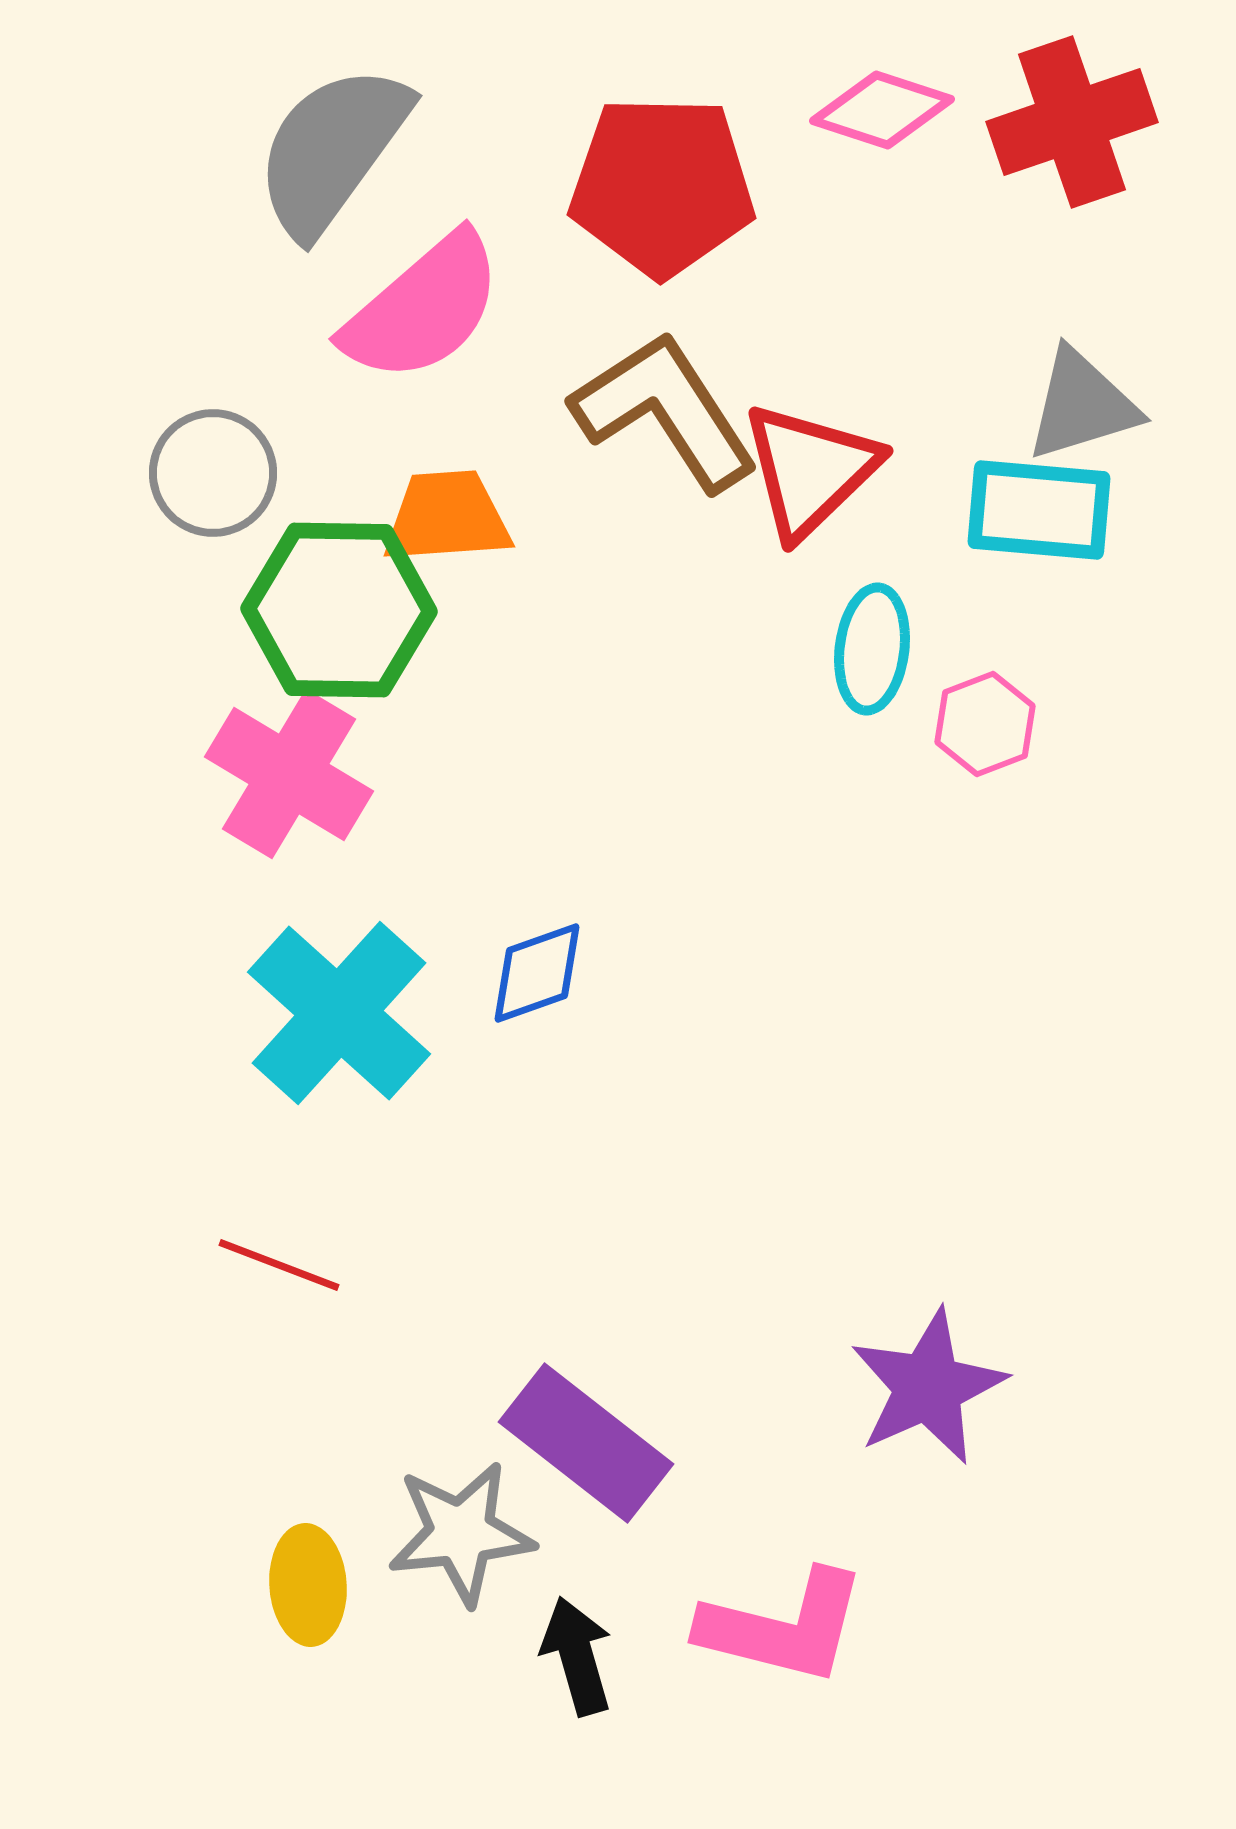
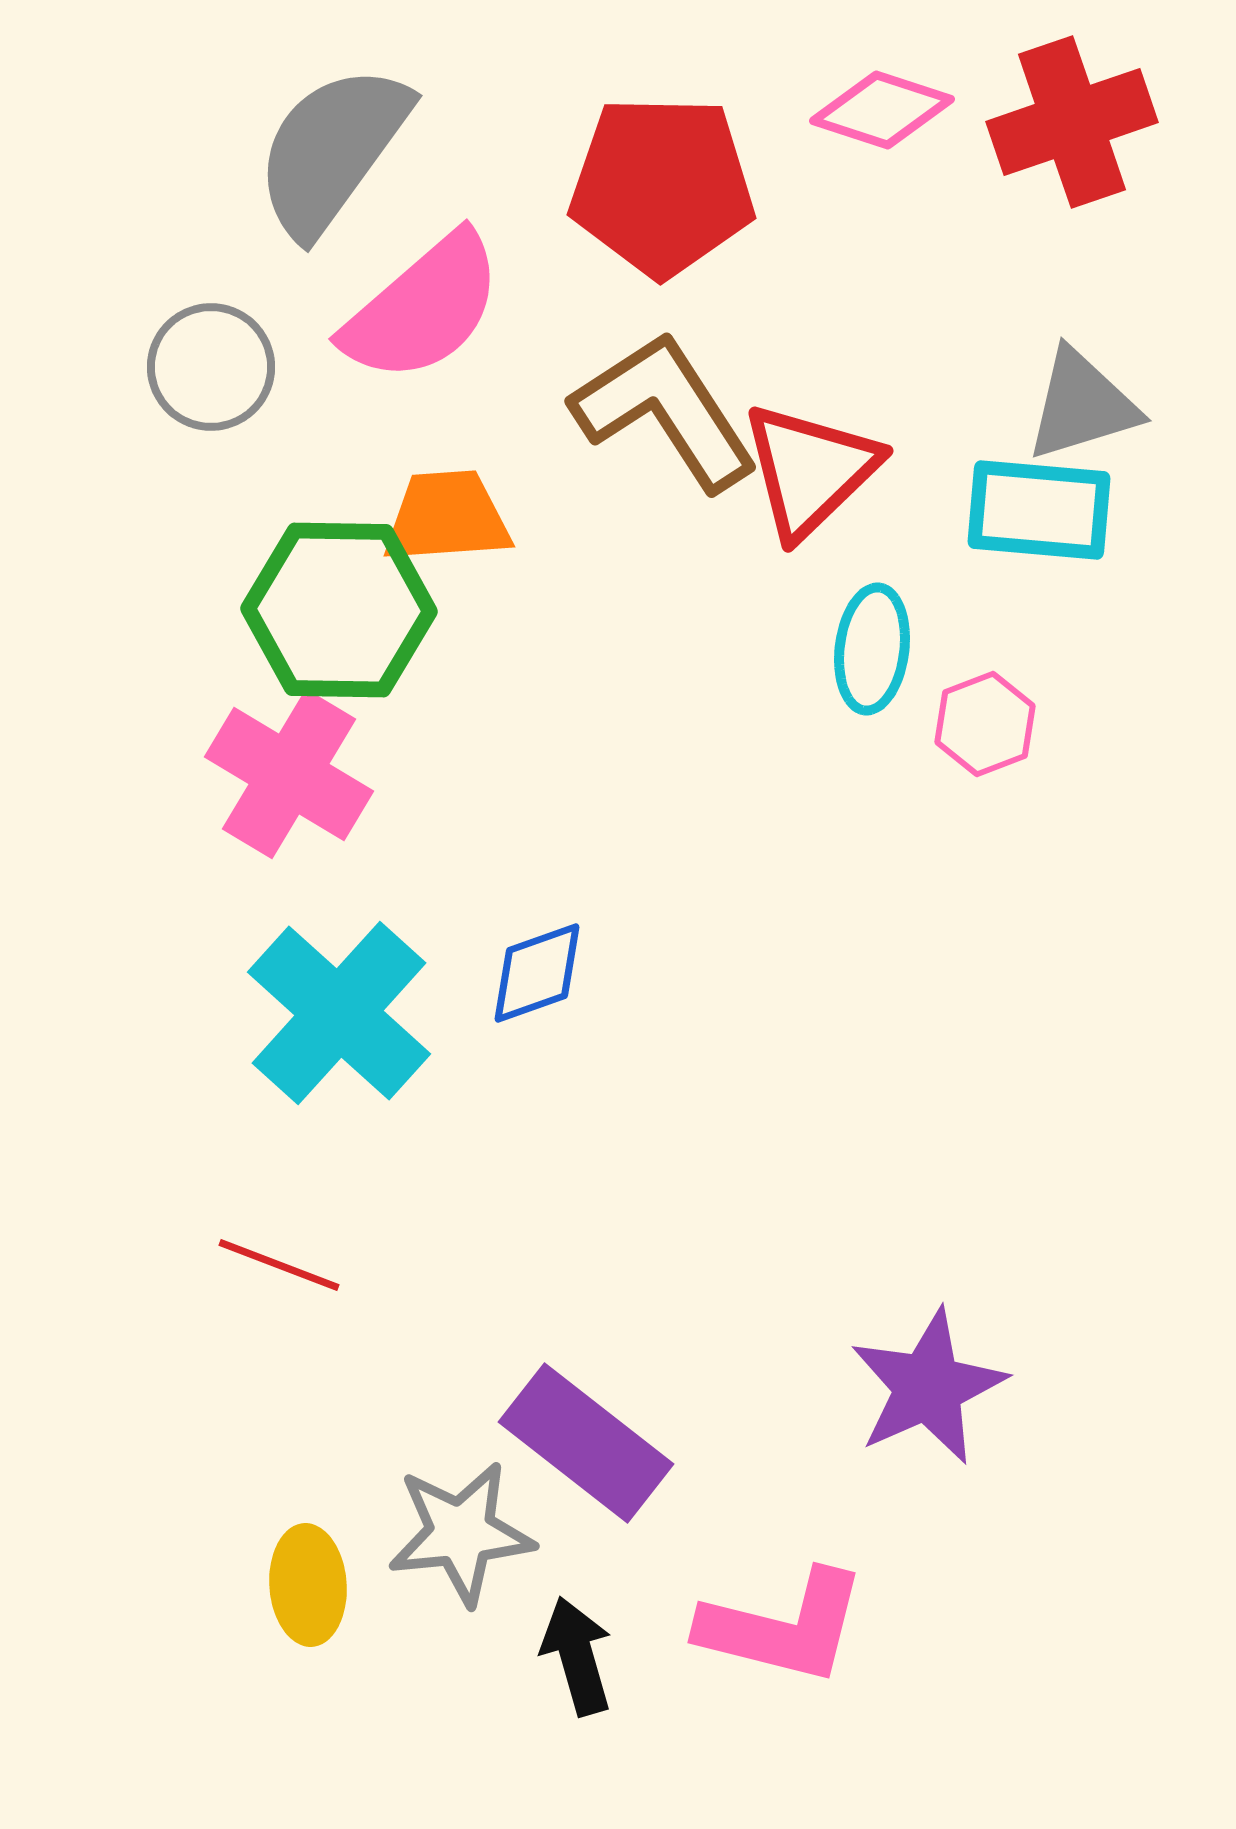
gray circle: moved 2 px left, 106 px up
